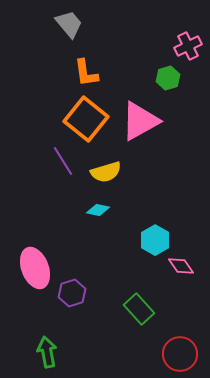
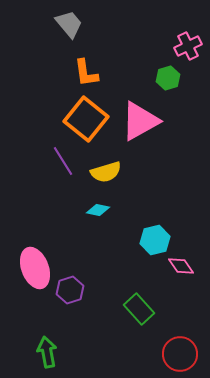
cyan hexagon: rotated 16 degrees clockwise
purple hexagon: moved 2 px left, 3 px up
